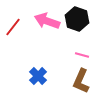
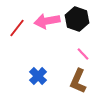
pink arrow: rotated 30 degrees counterclockwise
red line: moved 4 px right, 1 px down
pink line: moved 1 px right, 1 px up; rotated 32 degrees clockwise
brown L-shape: moved 3 px left
